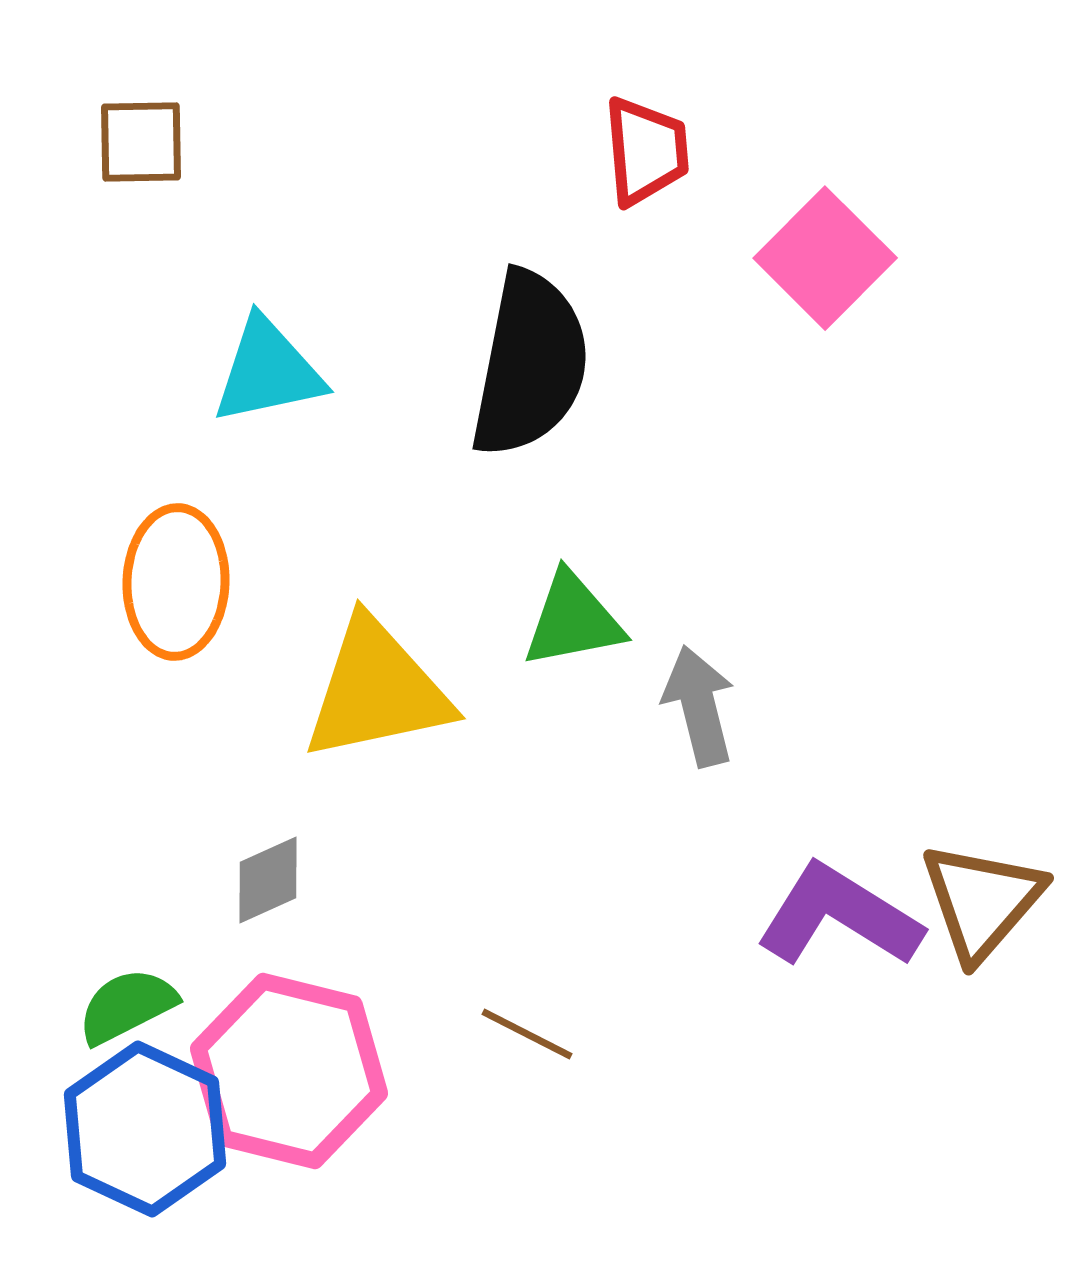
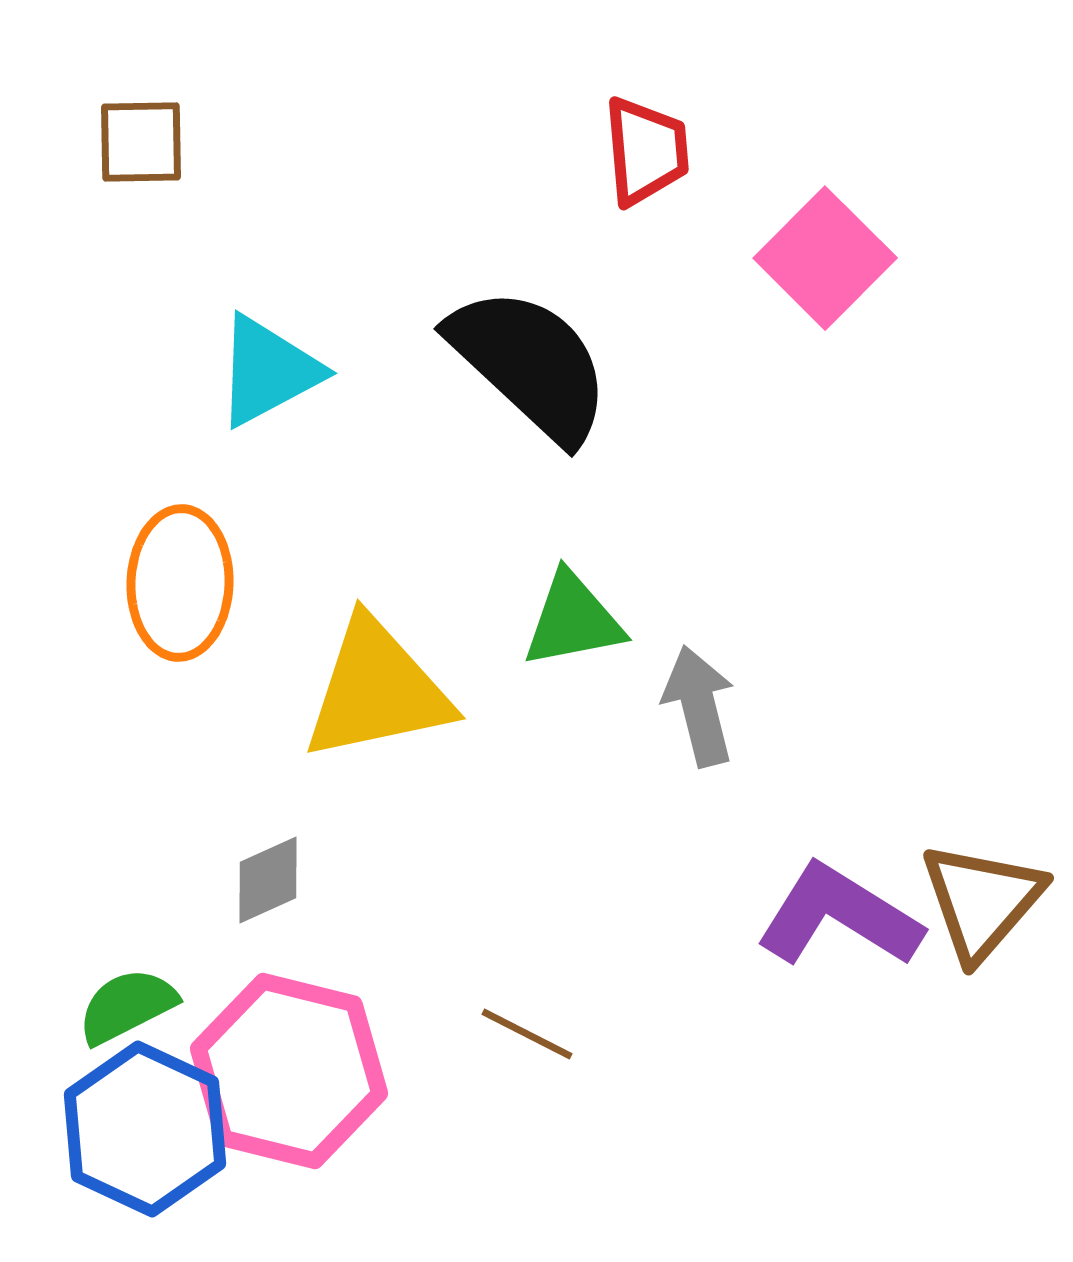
black semicircle: rotated 58 degrees counterclockwise
cyan triangle: rotated 16 degrees counterclockwise
orange ellipse: moved 4 px right, 1 px down
